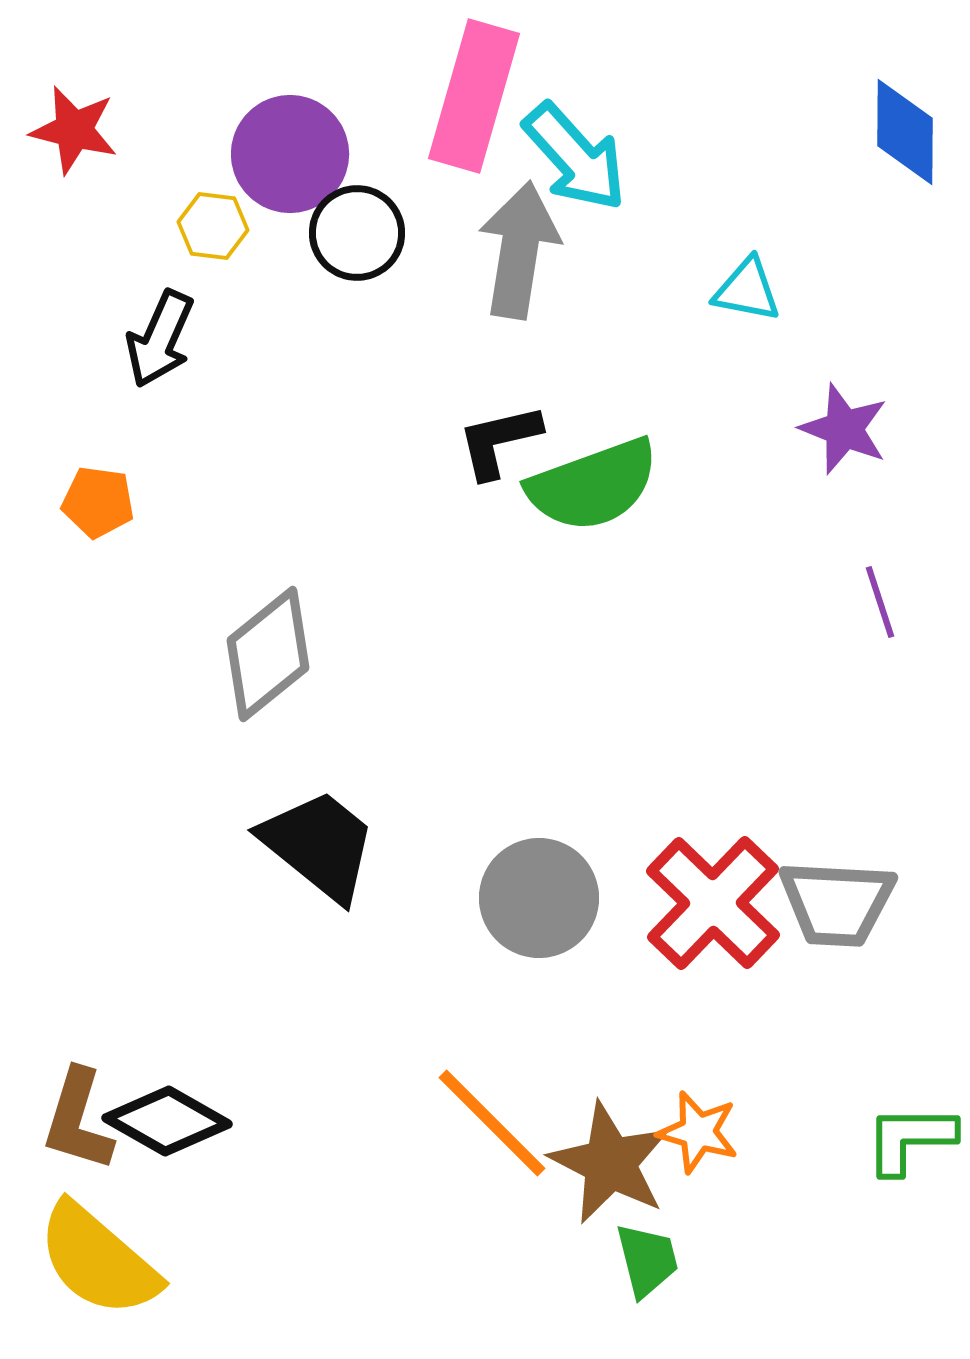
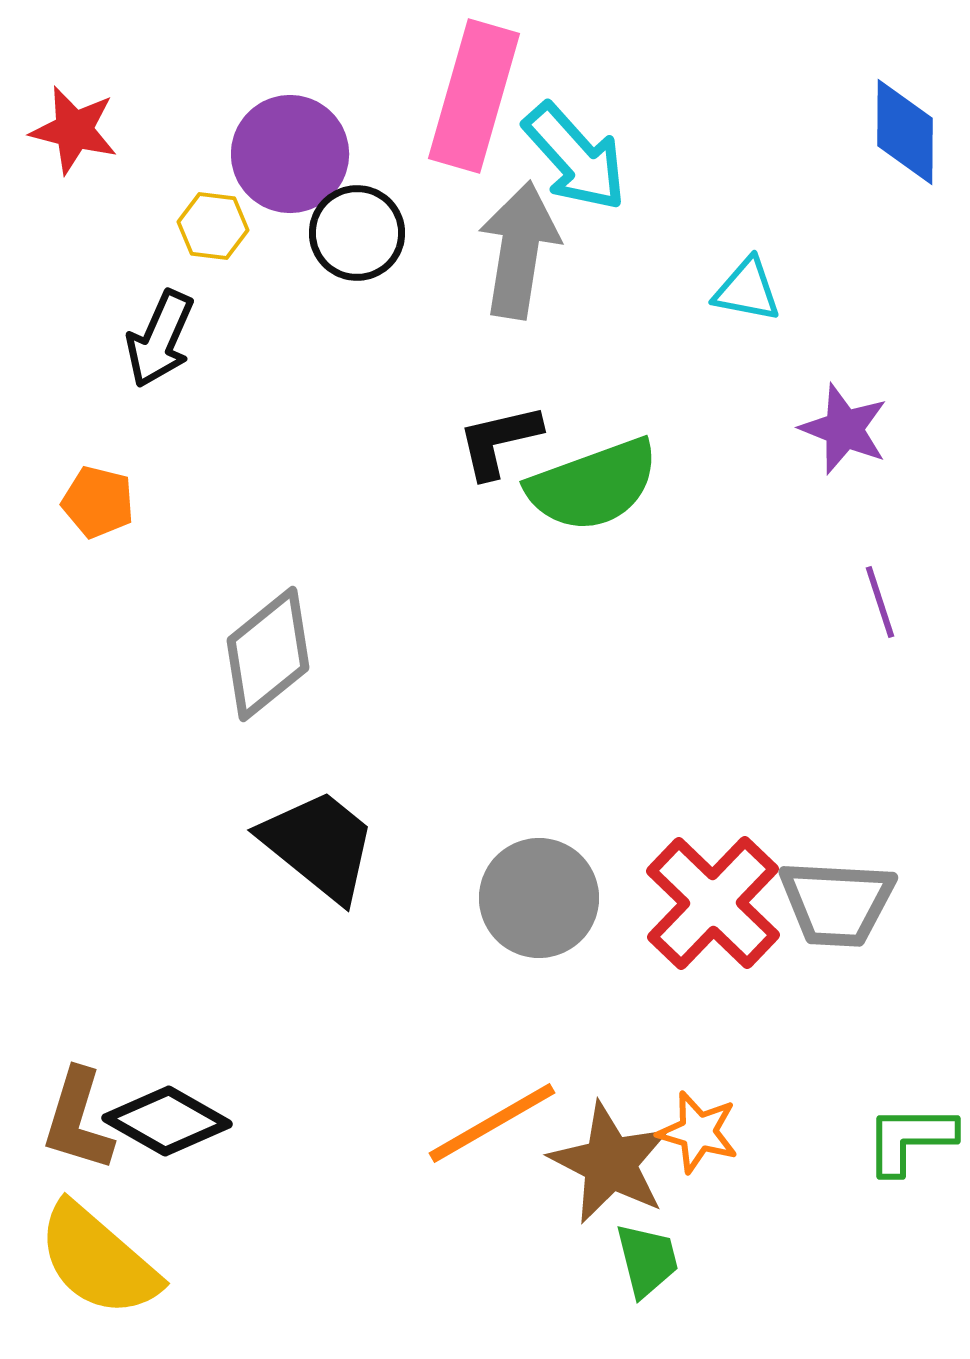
orange pentagon: rotated 6 degrees clockwise
orange line: rotated 75 degrees counterclockwise
